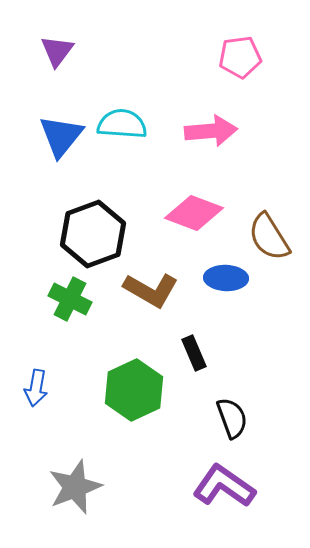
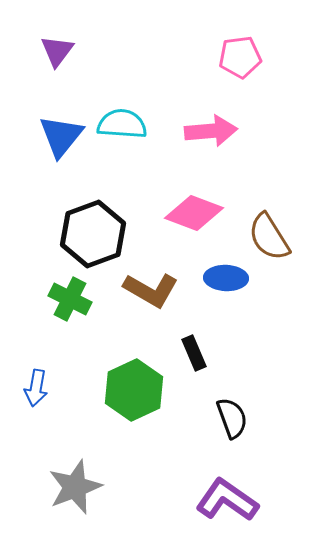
purple L-shape: moved 3 px right, 14 px down
